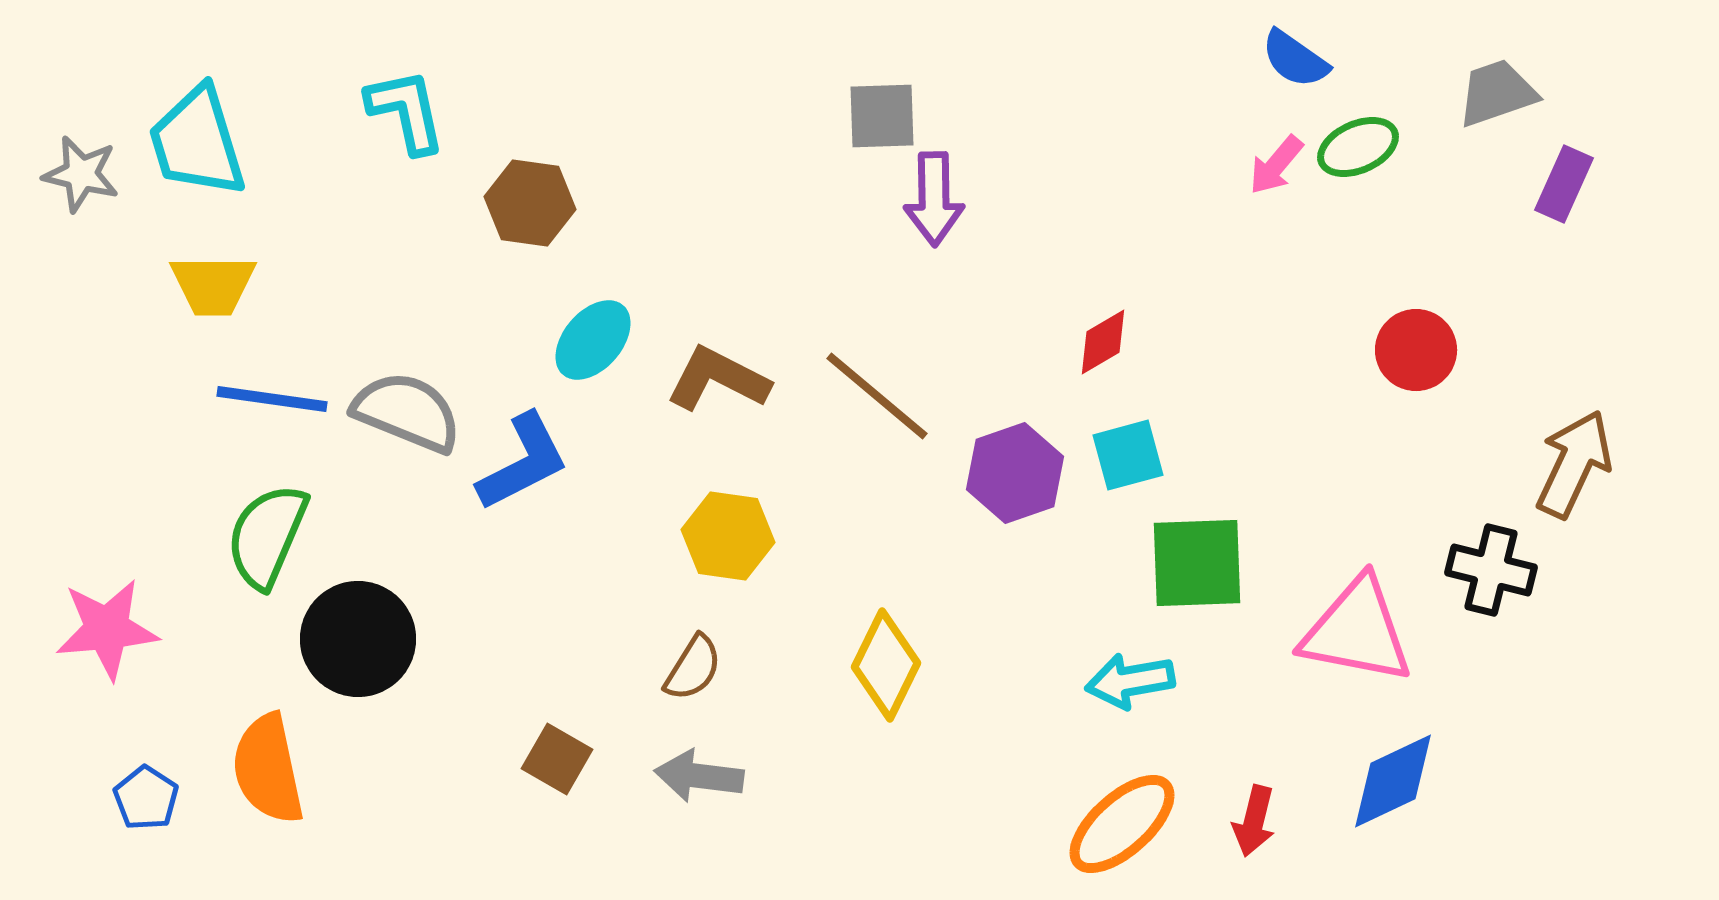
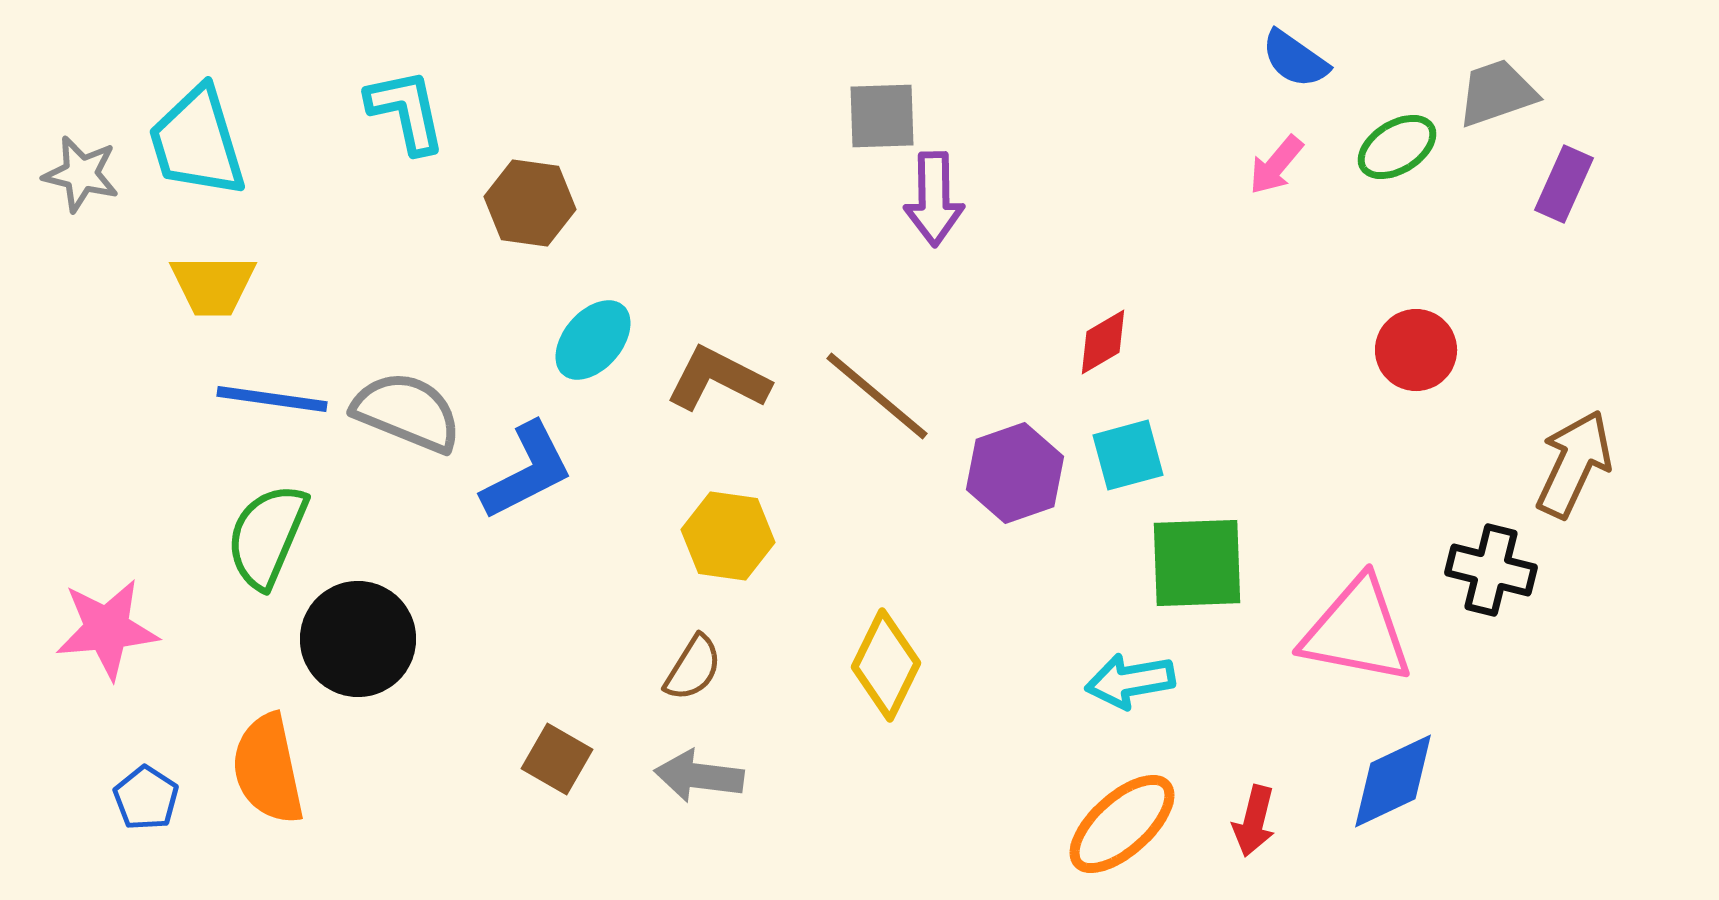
green ellipse: moved 39 px right; rotated 8 degrees counterclockwise
blue L-shape: moved 4 px right, 9 px down
